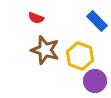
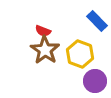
red semicircle: moved 7 px right, 13 px down
brown star: rotated 16 degrees clockwise
yellow hexagon: moved 2 px up
